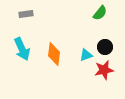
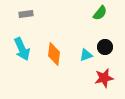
red star: moved 8 px down
